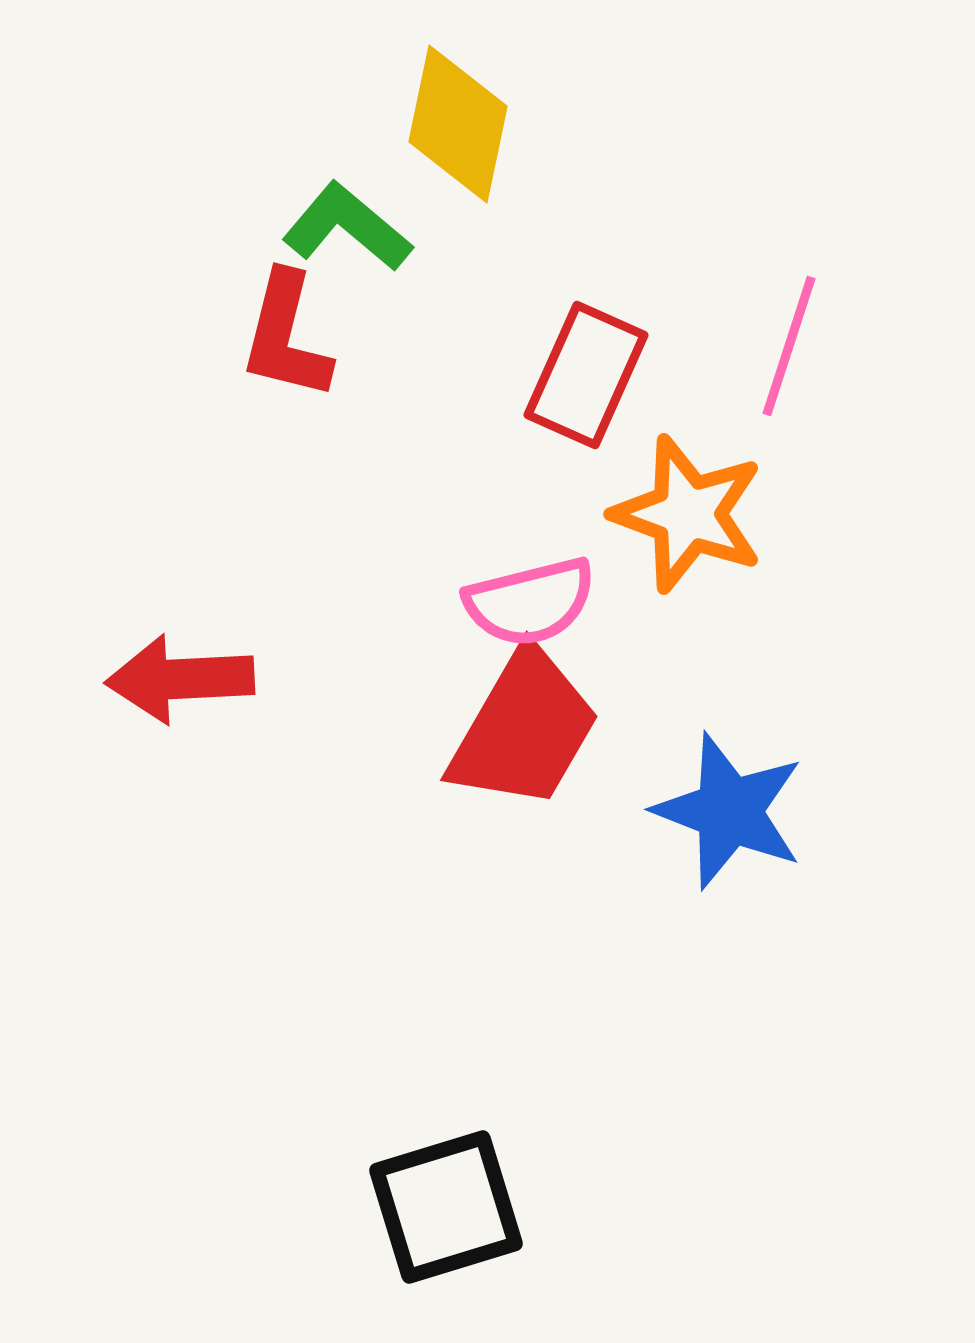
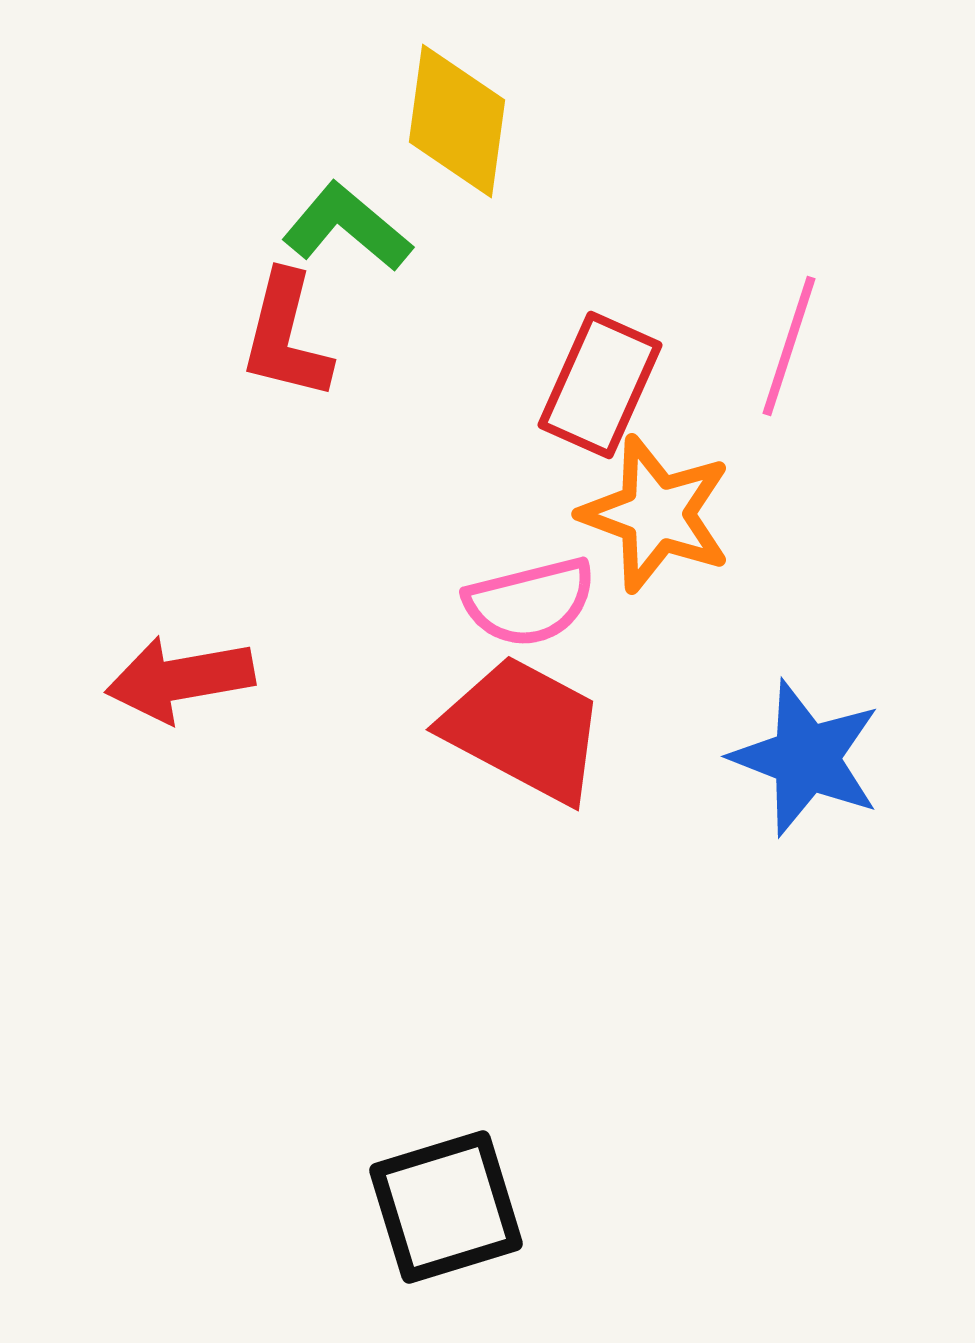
yellow diamond: moved 1 px left, 3 px up; rotated 4 degrees counterclockwise
red rectangle: moved 14 px right, 10 px down
orange star: moved 32 px left
red arrow: rotated 7 degrees counterclockwise
red trapezoid: rotated 92 degrees counterclockwise
blue star: moved 77 px right, 53 px up
